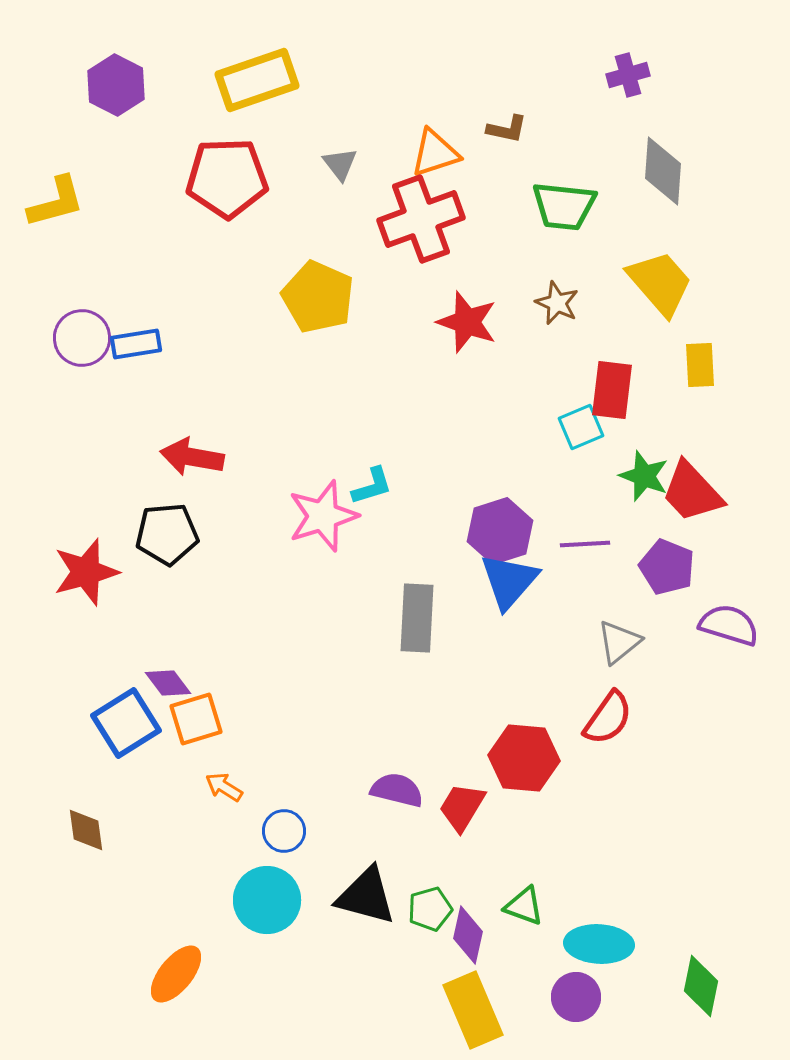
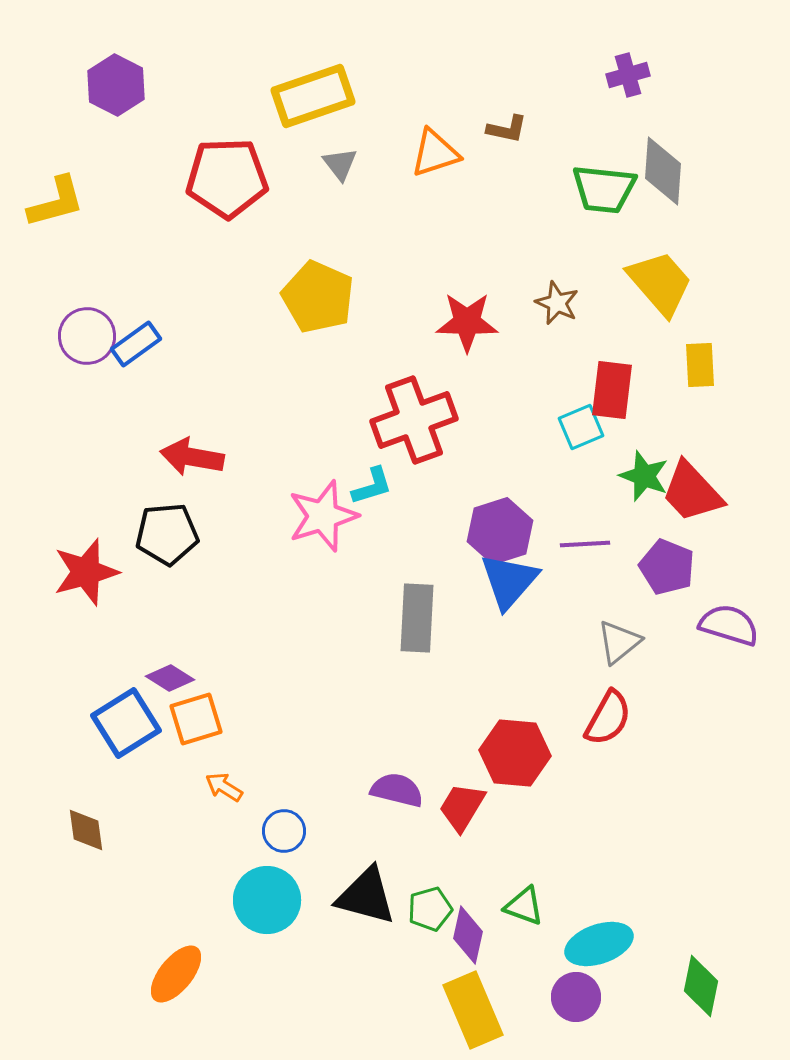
yellow rectangle at (257, 80): moved 56 px right, 16 px down
green trapezoid at (564, 206): moved 40 px right, 17 px up
red cross at (421, 219): moved 7 px left, 201 px down
red star at (467, 322): rotated 18 degrees counterclockwise
purple circle at (82, 338): moved 5 px right, 2 px up
blue rectangle at (136, 344): rotated 27 degrees counterclockwise
purple diamond at (168, 683): moved 2 px right, 5 px up; rotated 21 degrees counterclockwise
red semicircle at (608, 718): rotated 6 degrees counterclockwise
red hexagon at (524, 758): moved 9 px left, 5 px up
cyan ellipse at (599, 944): rotated 22 degrees counterclockwise
